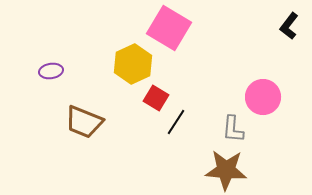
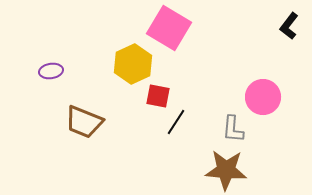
red square: moved 2 px right, 2 px up; rotated 20 degrees counterclockwise
